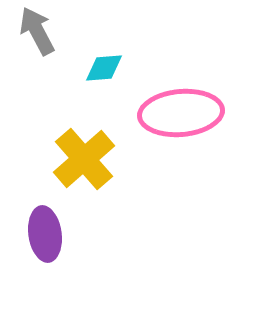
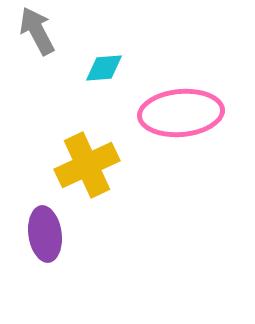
yellow cross: moved 3 px right, 6 px down; rotated 16 degrees clockwise
